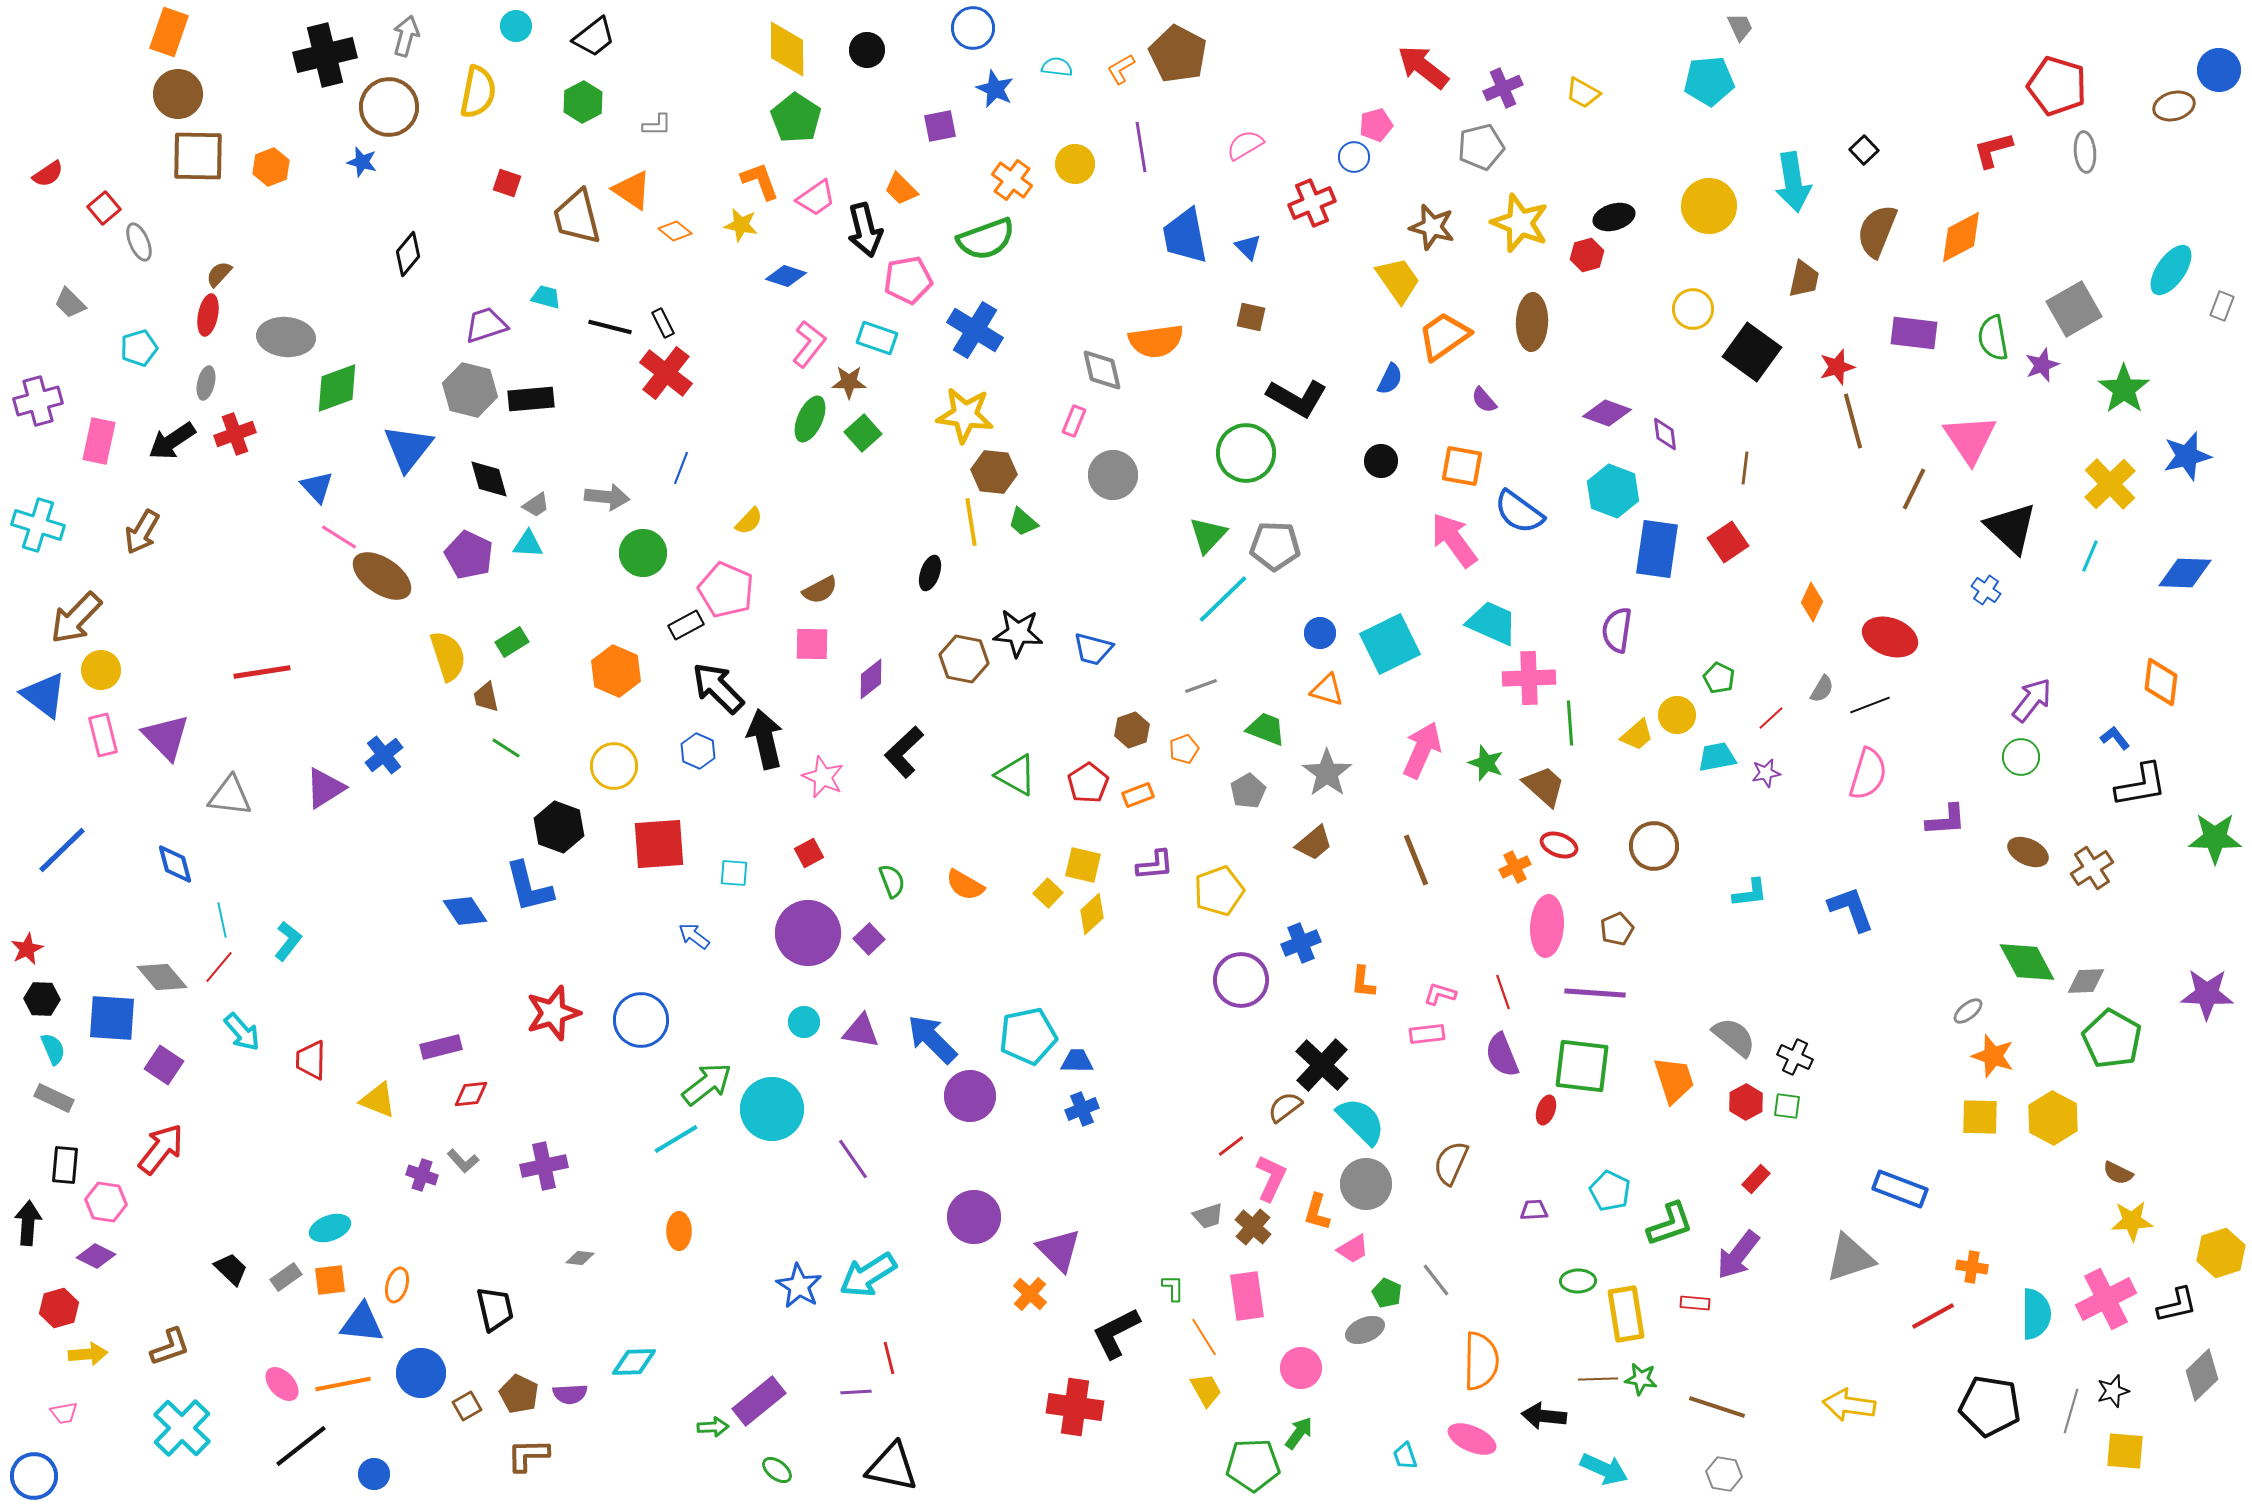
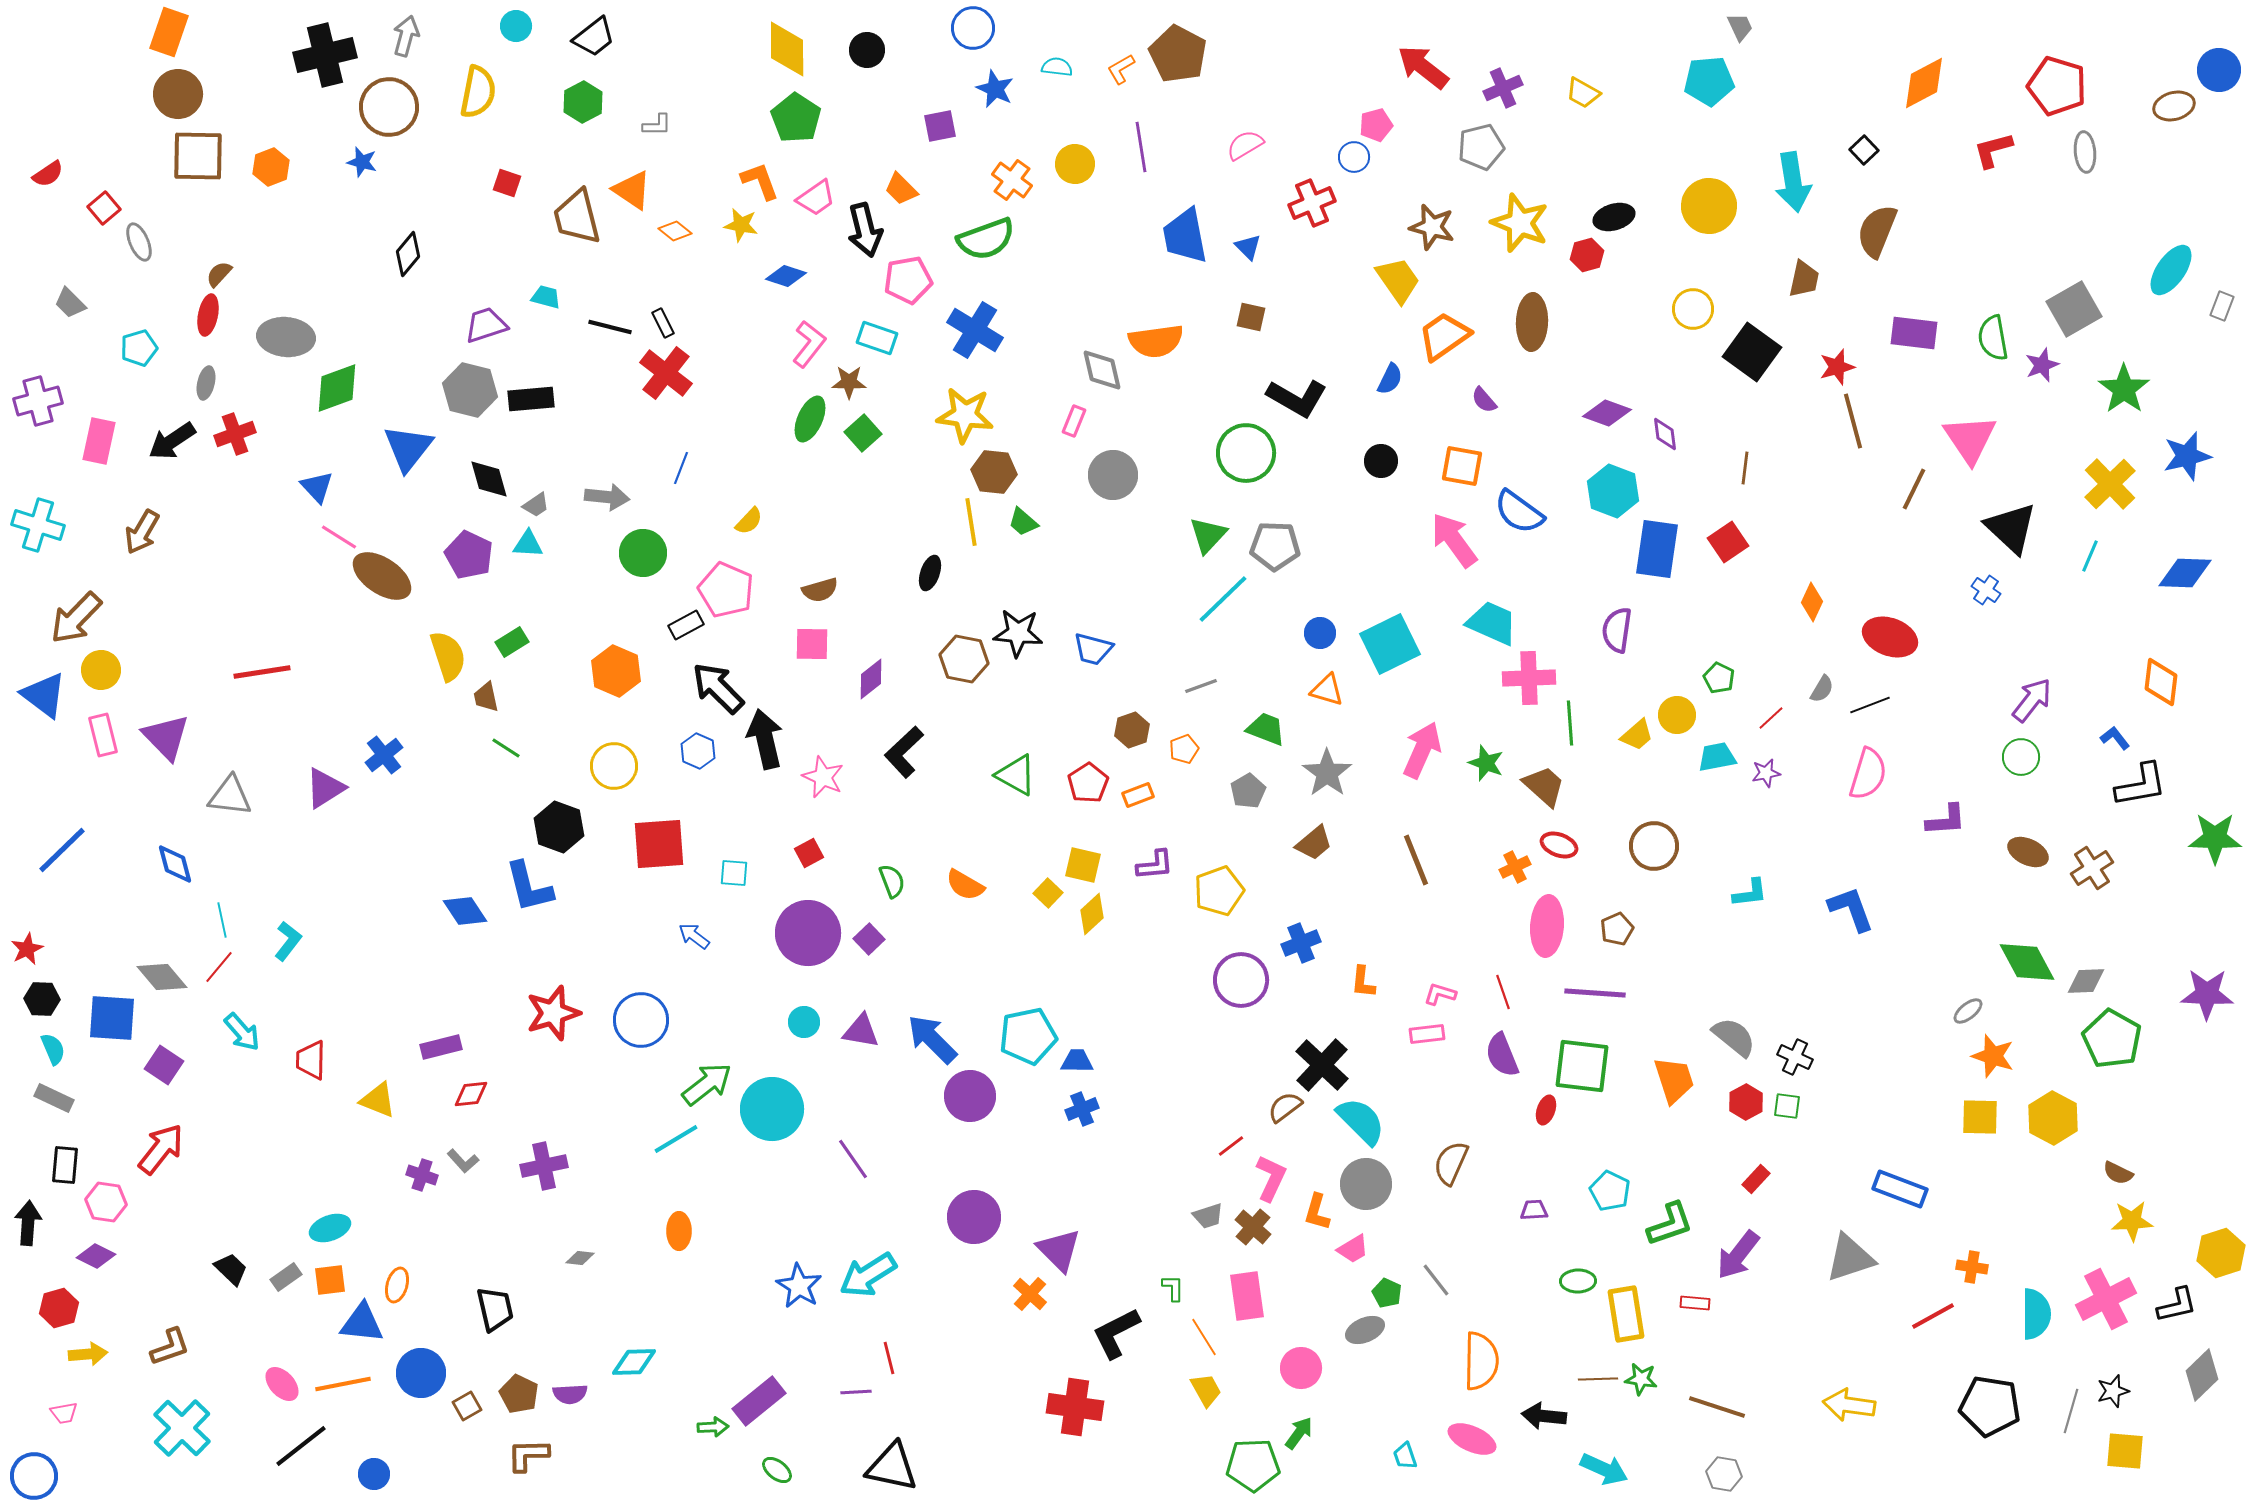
orange diamond at (1961, 237): moved 37 px left, 154 px up
brown semicircle at (820, 590): rotated 12 degrees clockwise
